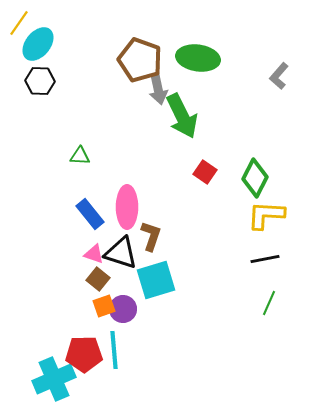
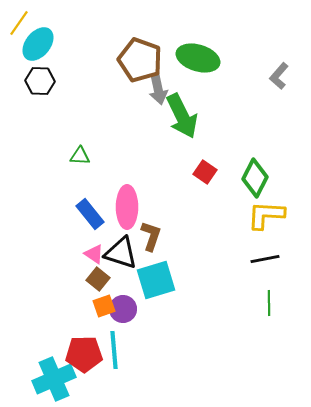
green ellipse: rotated 9 degrees clockwise
pink triangle: rotated 15 degrees clockwise
green line: rotated 25 degrees counterclockwise
